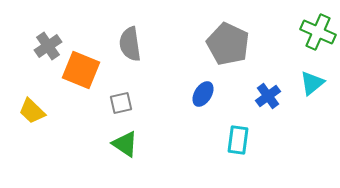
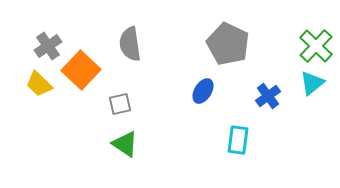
green cross: moved 2 px left, 14 px down; rotated 20 degrees clockwise
orange square: rotated 21 degrees clockwise
blue ellipse: moved 3 px up
gray square: moved 1 px left, 1 px down
yellow trapezoid: moved 7 px right, 27 px up
